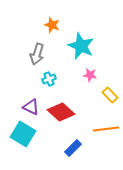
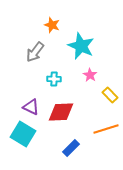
gray arrow: moved 2 px left, 2 px up; rotated 20 degrees clockwise
pink star: rotated 24 degrees clockwise
cyan cross: moved 5 px right; rotated 24 degrees clockwise
red diamond: rotated 44 degrees counterclockwise
orange line: rotated 10 degrees counterclockwise
blue rectangle: moved 2 px left
